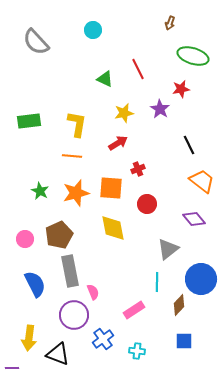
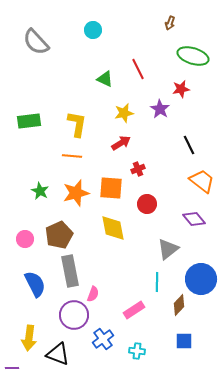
red arrow: moved 3 px right
pink semicircle: moved 2 px down; rotated 42 degrees clockwise
